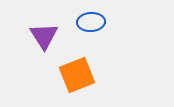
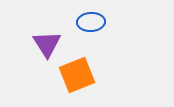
purple triangle: moved 3 px right, 8 px down
